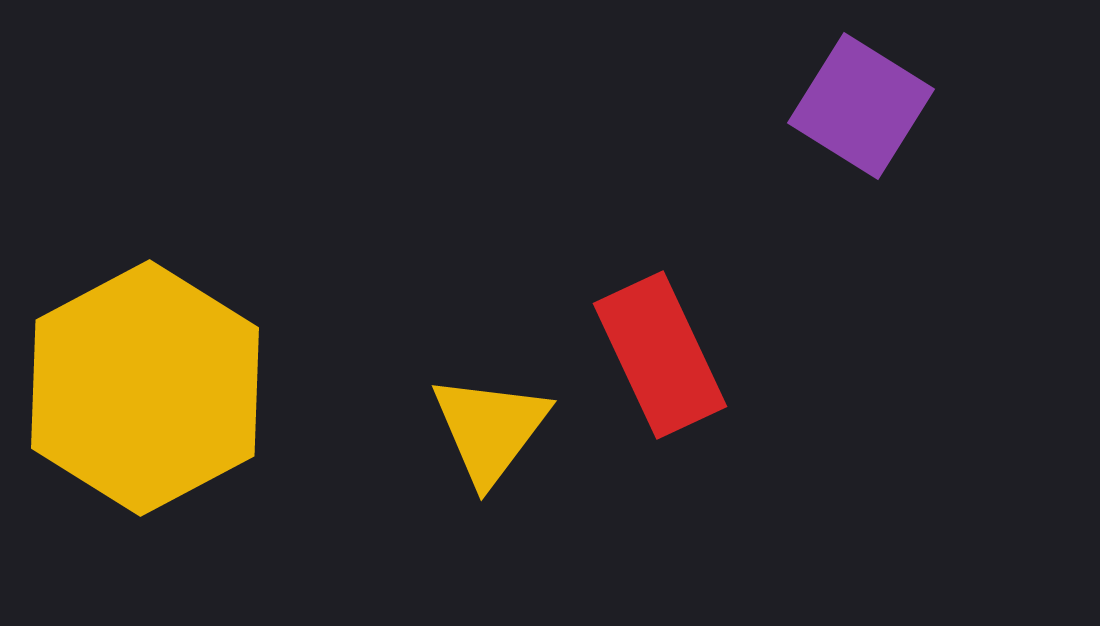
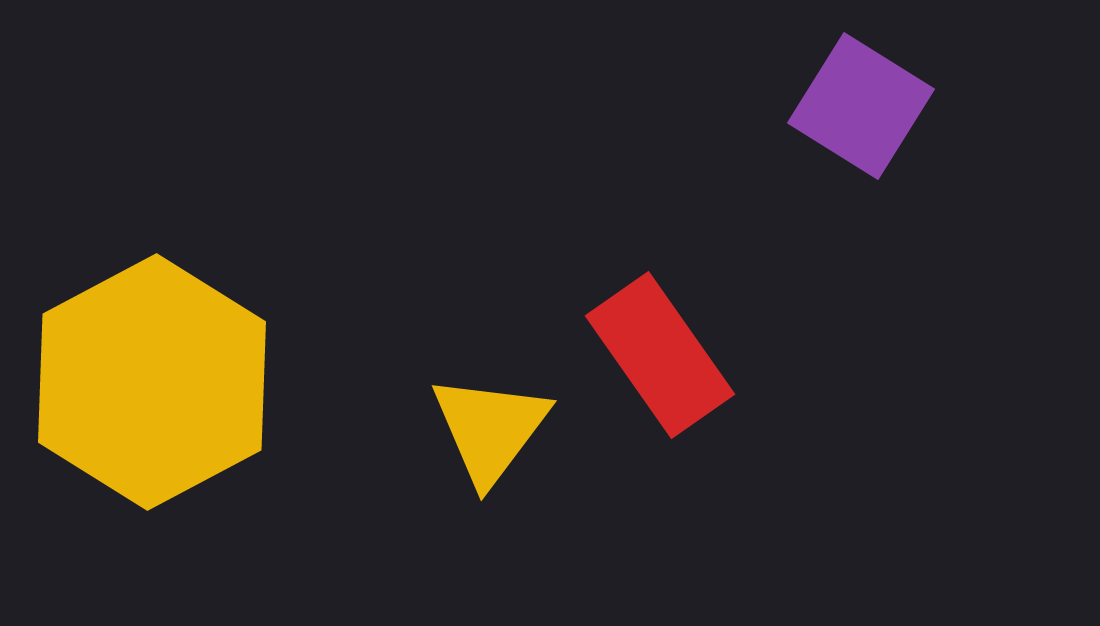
red rectangle: rotated 10 degrees counterclockwise
yellow hexagon: moved 7 px right, 6 px up
